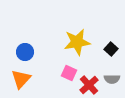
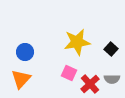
red cross: moved 1 px right, 1 px up
